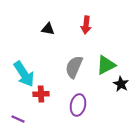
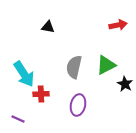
red arrow: moved 32 px right; rotated 108 degrees counterclockwise
black triangle: moved 2 px up
gray semicircle: rotated 10 degrees counterclockwise
black star: moved 4 px right
